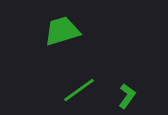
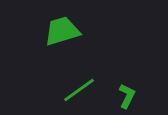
green L-shape: rotated 10 degrees counterclockwise
